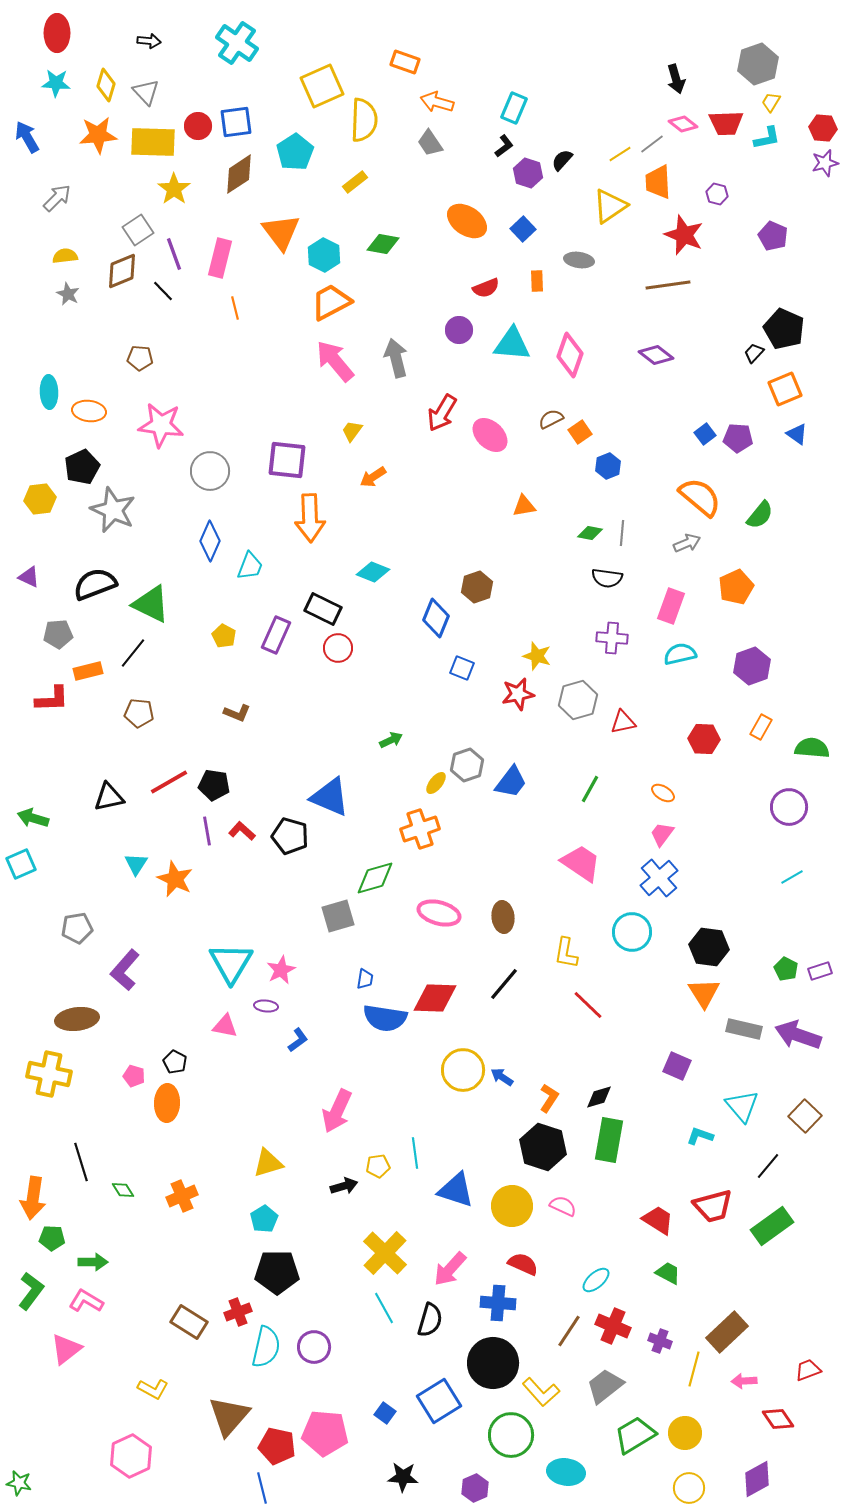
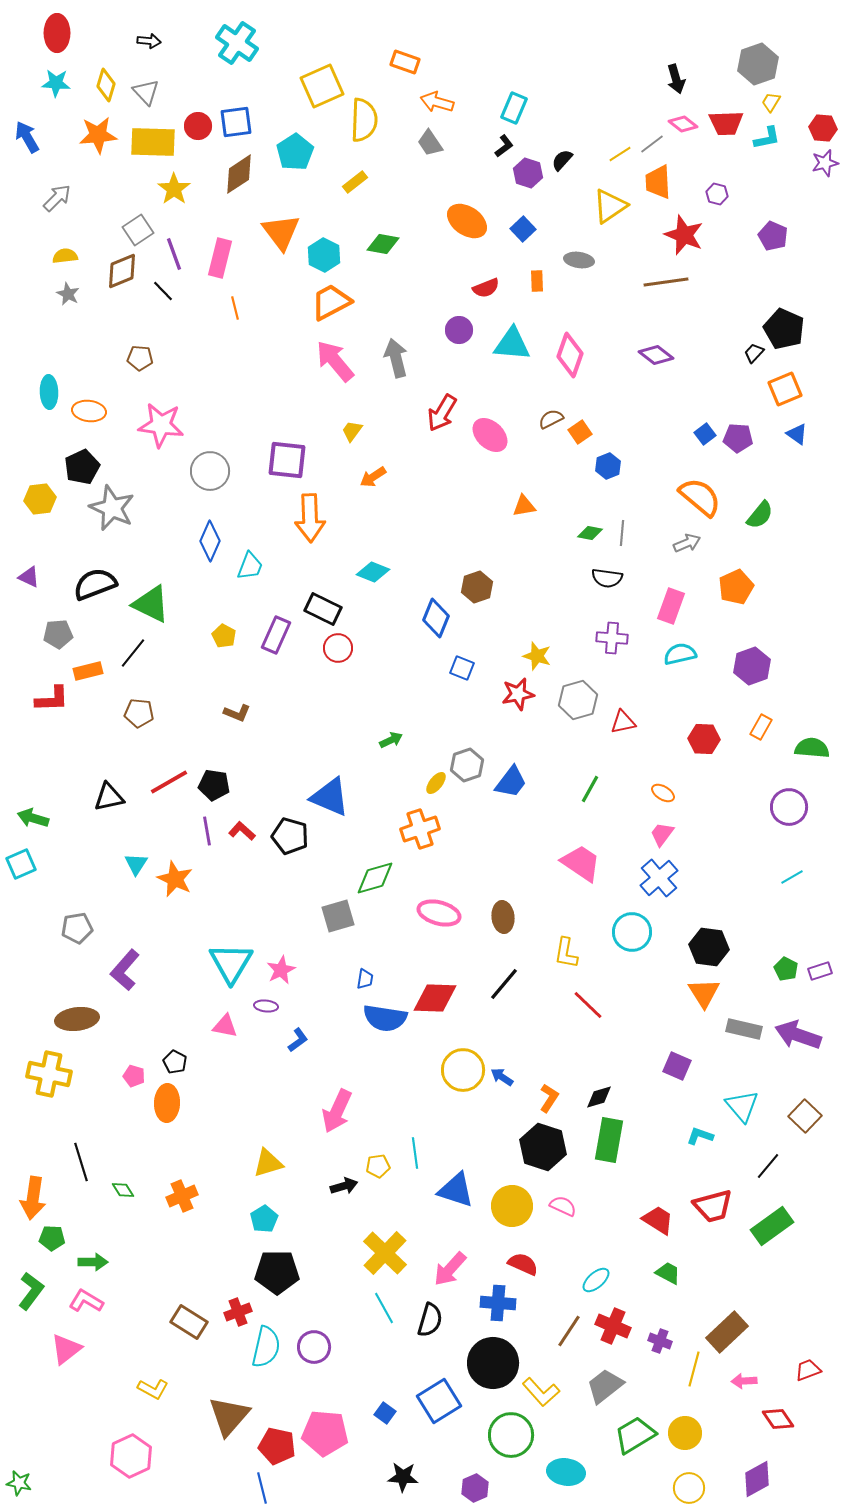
brown line at (668, 285): moved 2 px left, 3 px up
gray star at (113, 510): moved 1 px left, 2 px up
